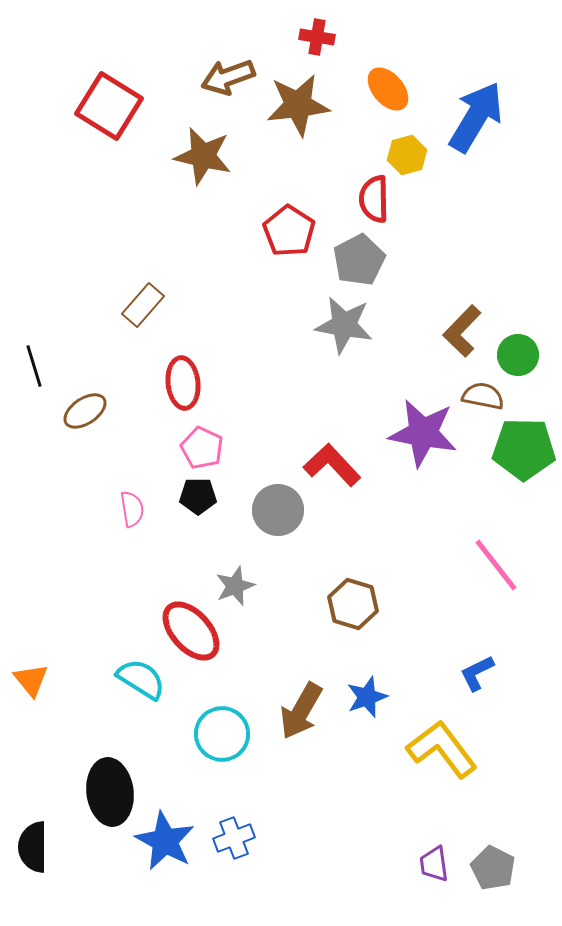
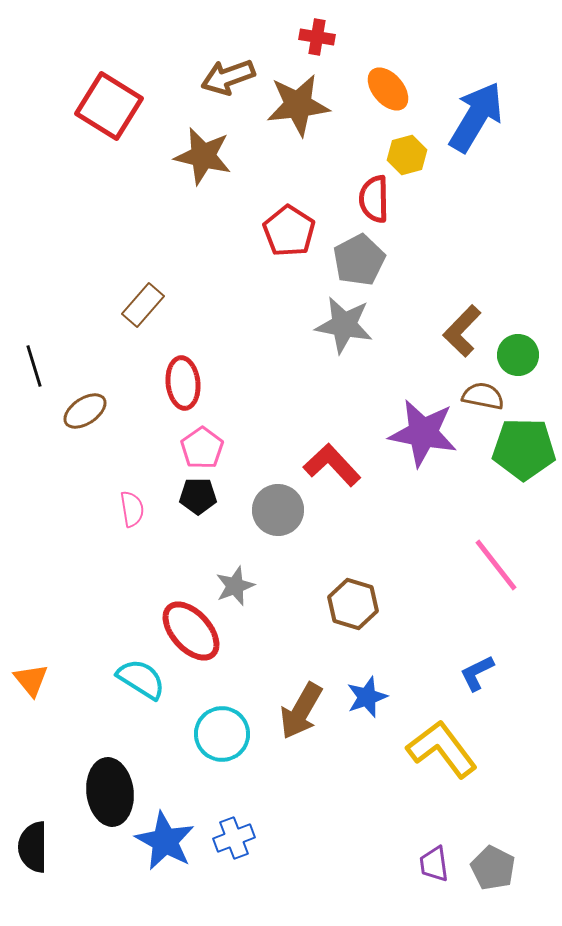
pink pentagon at (202, 448): rotated 12 degrees clockwise
